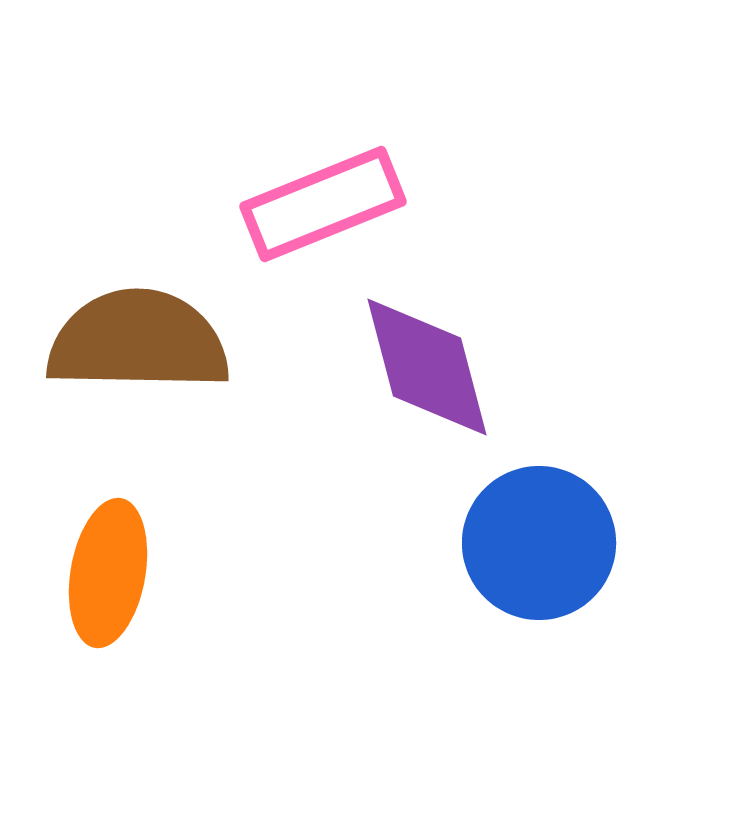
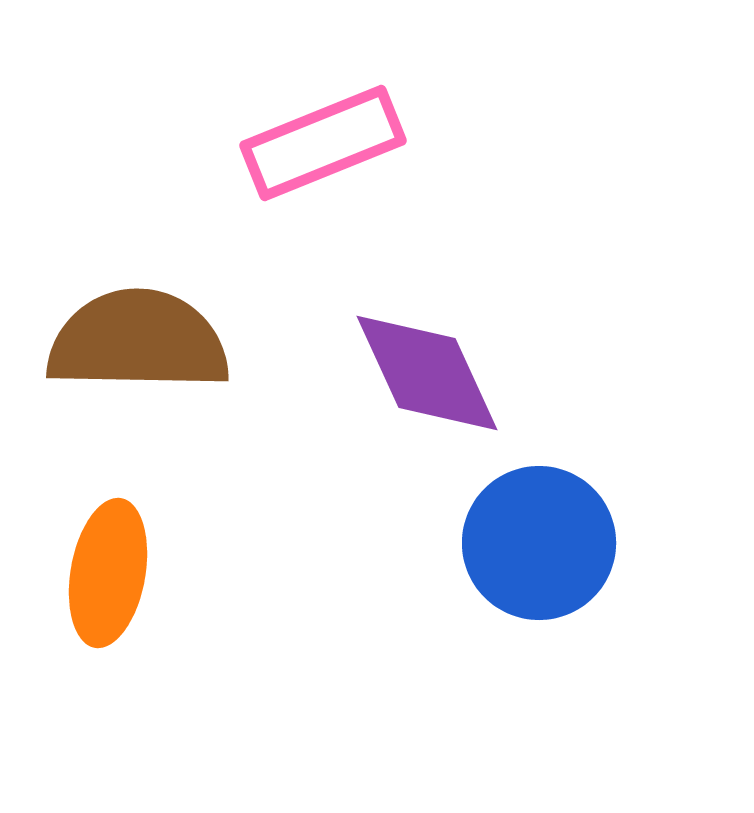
pink rectangle: moved 61 px up
purple diamond: moved 6 px down; rotated 10 degrees counterclockwise
